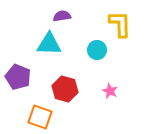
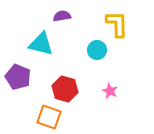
yellow L-shape: moved 3 px left
cyan triangle: moved 8 px left; rotated 12 degrees clockwise
orange square: moved 9 px right
